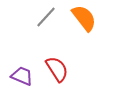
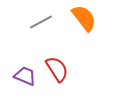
gray line: moved 5 px left, 5 px down; rotated 20 degrees clockwise
purple trapezoid: moved 3 px right
